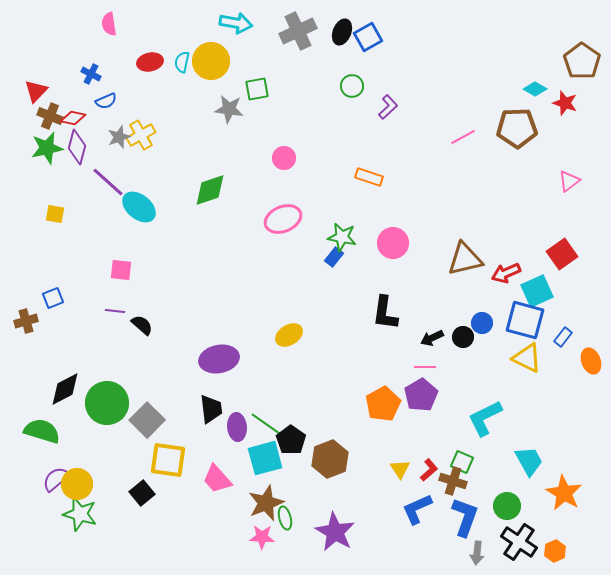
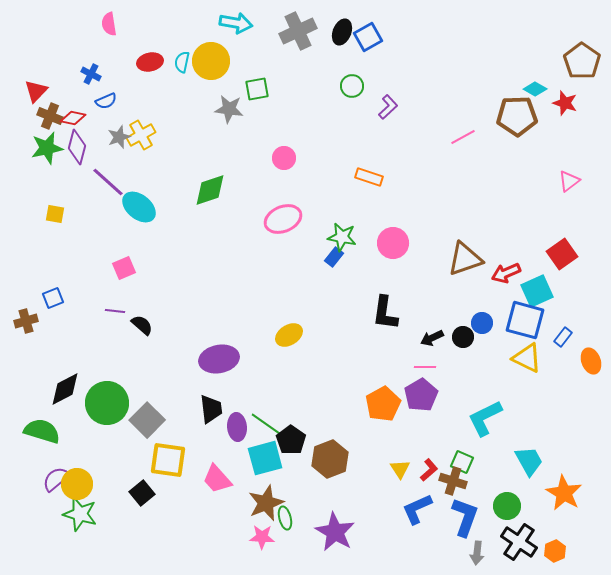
brown pentagon at (517, 128): moved 12 px up
brown triangle at (465, 259): rotated 6 degrees counterclockwise
pink square at (121, 270): moved 3 px right, 2 px up; rotated 30 degrees counterclockwise
